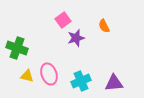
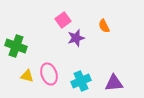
green cross: moved 1 px left, 2 px up
